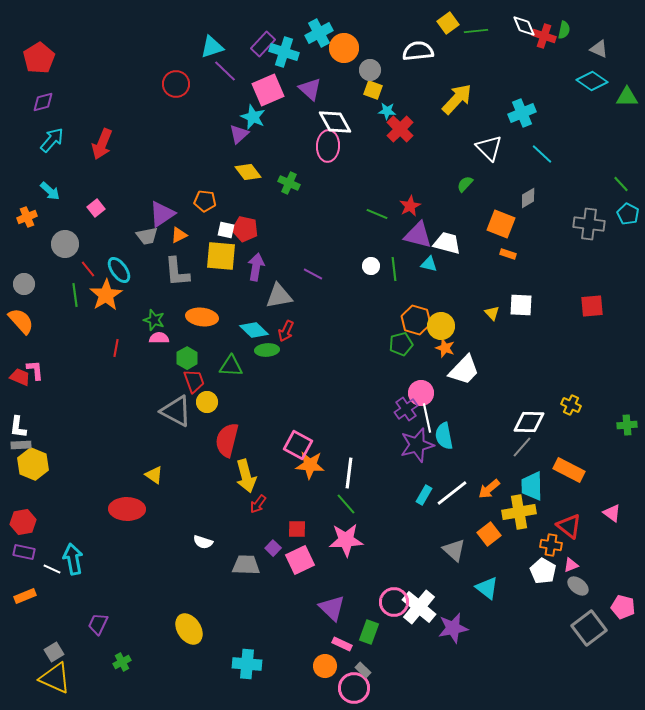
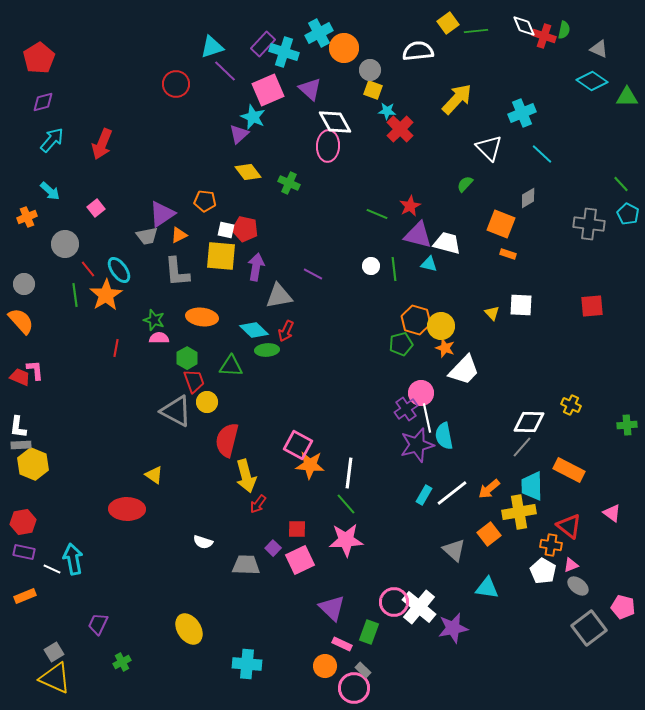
cyan triangle at (487, 588): rotated 30 degrees counterclockwise
